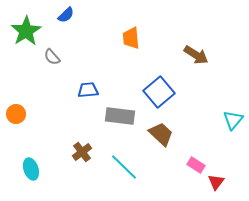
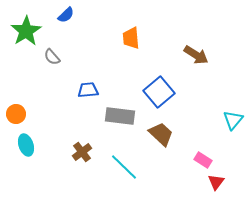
pink rectangle: moved 7 px right, 5 px up
cyan ellipse: moved 5 px left, 24 px up
